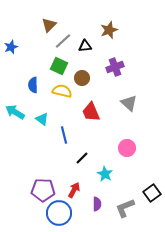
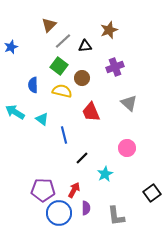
green square: rotated 12 degrees clockwise
cyan star: rotated 14 degrees clockwise
purple semicircle: moved 11 px left, 4 px down
gray L-shape: moved 9 px left, 8 px down; rotated 75 degrees counterclockwise
